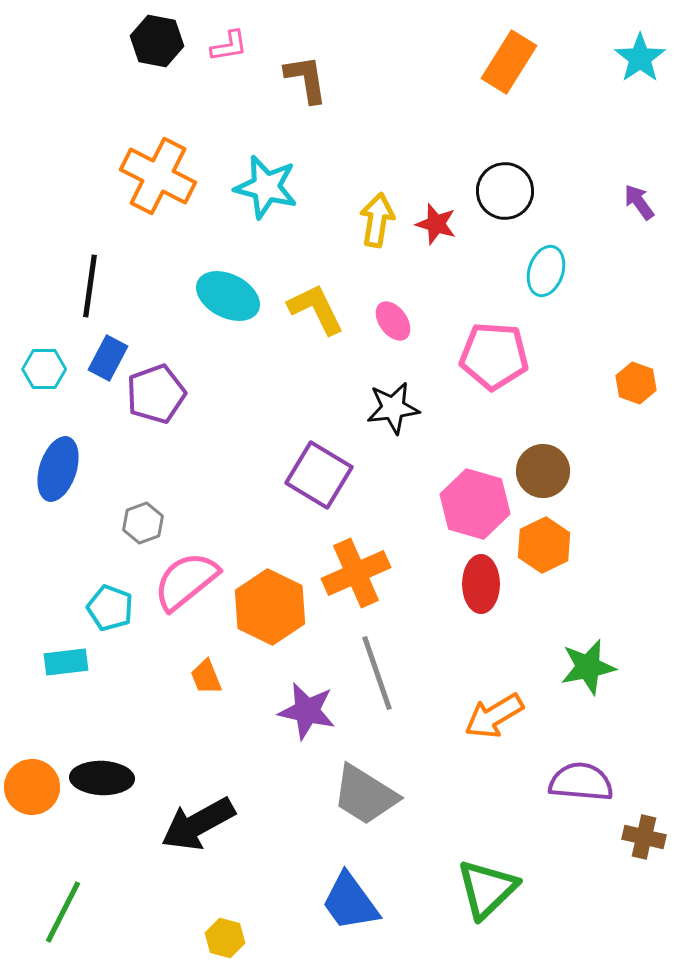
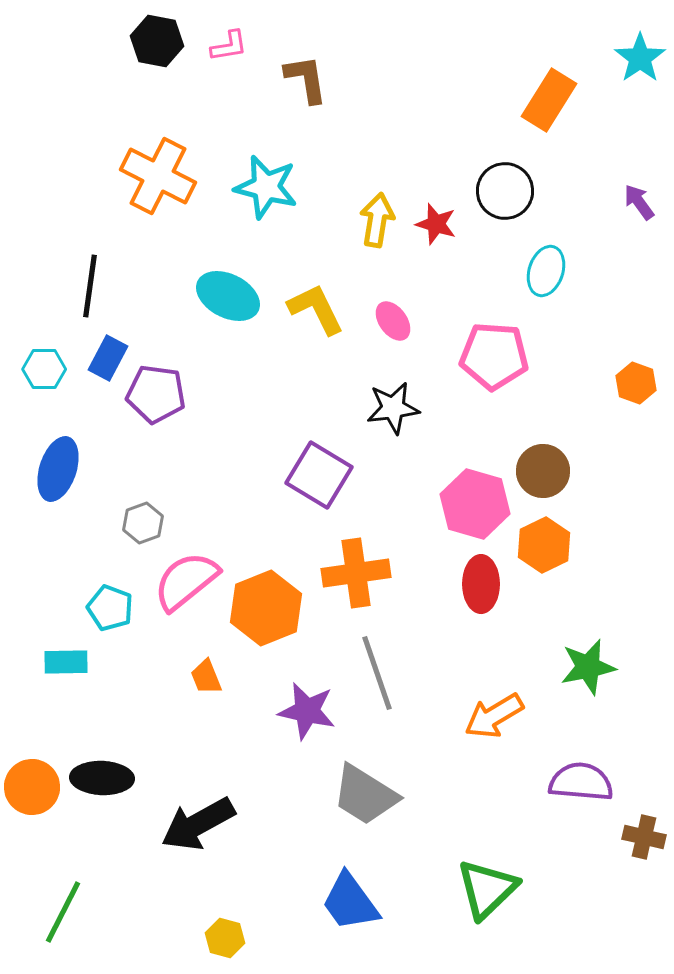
orange rectangle at (509, 62): moved 40 px right, 38 px down
purple pentagon at (156, 394): rotated 28 degrees clockwise
orange cross at (356, 573): rotated 16 degrees clockwise
orange hexagon at (270, 607): moved 4 px left, 1 px down; rotated 12 degrees clockwise
cyan rectangle at (66, 662): rotated 6 degrees clockwise
